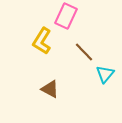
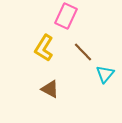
yellow L-shape: moved 2 px right, 7 px down
brown line: moved 1 px left
